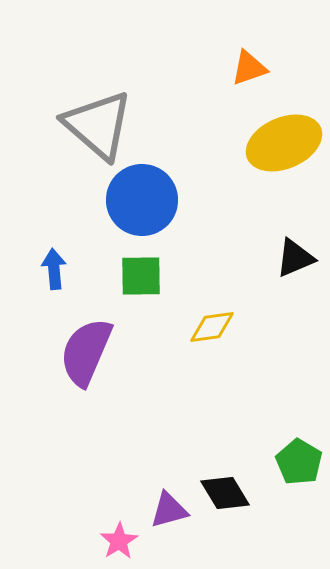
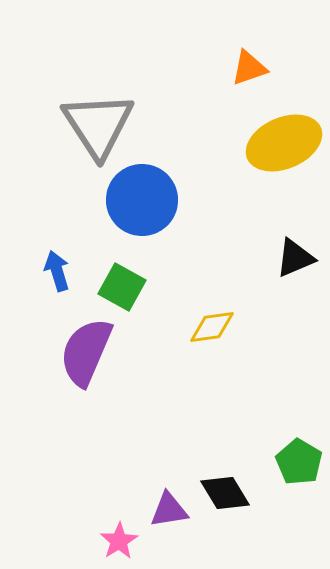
gray triangle: rotated 16 degrees clockwise
blue arrow: moved 3 px right, 2 px down; rotated 12 degrees counterclockwise
green square: moved 19 px left, 11 px down; rotated 30 degrees clockwise
purple triangle: rotated 6 degrees clockwise
